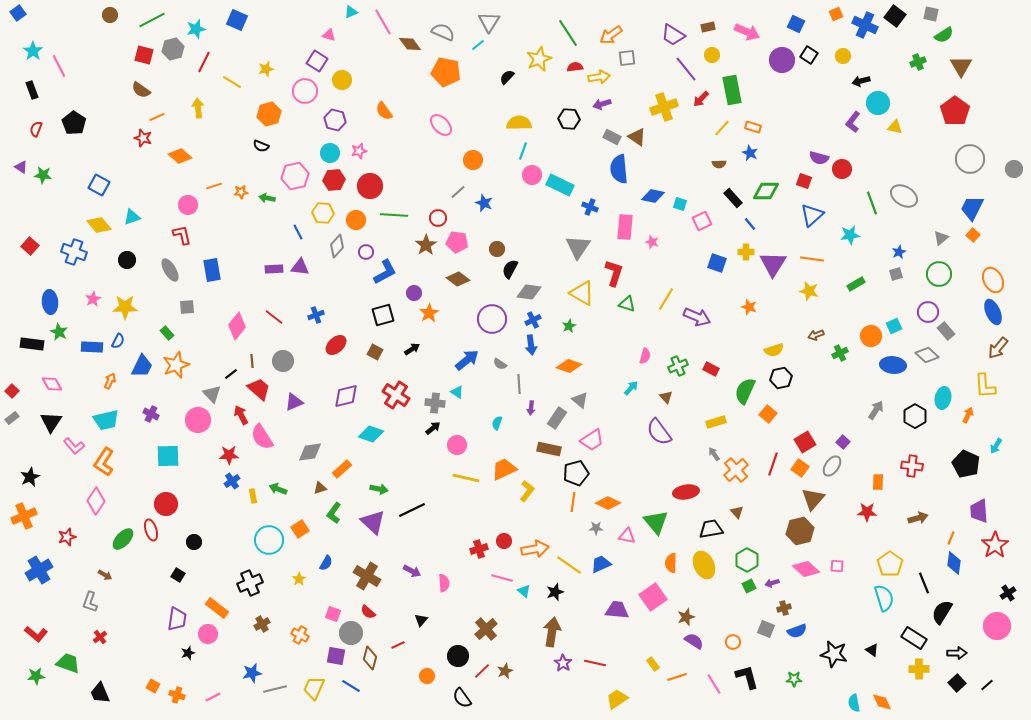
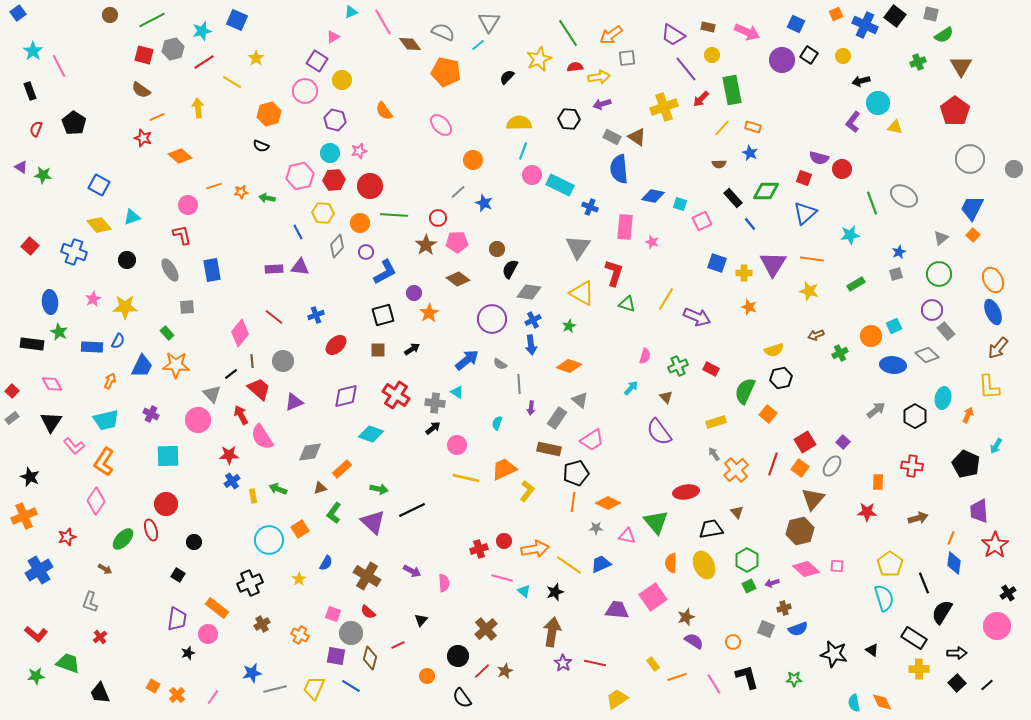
brown rectangle at (708, 27): rotated 24 degrees clockwise
cyan star at (196, 29): moved 6 px right, 2 px down
pink triangle at (329, 35): moved 4 px right, 2 px down; rotated 48 degrees counterclockwise
red line at (204, 62): rotated 30 degrees clockwise
yellow star at (266, 69): moved 10 px left, 11 px up; rotated 21 degrees counterclockwise
black rectangle at (32, 90): moved 2 px left, 1 px down
pink hexagon at (295, 176): moved 5 px right
red square at (804, 181): moved 3 px up
blue triangle at (812, 215): moved 7 px left, 2 px up
orange circle at (356, 220): moved 4 px right, 3 px down
pink pentagon at (457, 242): rotated 10 degrees counterclockwise
yellow cross at (746, 252): moved 2 px left, 21 px down
purple circle at (928, 312): moved 4 px right, 2 px up
pink diamond at (237, 326): moved 3 px right, 7 px down
brown square at (375, 352): moved 3 px right, 2 px up; rotated 28 degrees counterclockwise
orange star at (176, 365): rotated 24 degrees clockwise
yellow L-shape at (985, 386): moved 4 px right, 1 px down
gray arrow at (876, 410): rotated 18 degrees clockwise
black star at (30, 477): rotated 24 degrees counterclockwise
brown arrow at (105, 575): moved 6 px up
blue semicircle at (797, 631): moved 1 px right, 2 px up
orange cross at (177, 695): rotated 28 degrees clockwise
pink line at (213, 697): rotated 28 degrees counterclockwise
